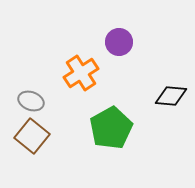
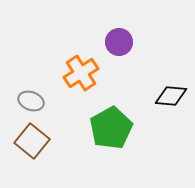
brown square: moved 5 px down
